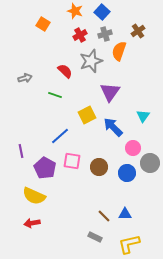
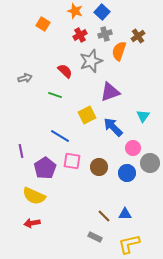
brown cross: moved 5 px down
purple triangle: rotated 35 degrees clockwise
blue line: rotated 72 degrees clockwise
purple pentagon: rotated 10 degrees clockwise
